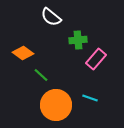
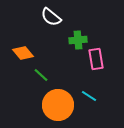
orange diamond: rotated 15 degrees clockwise
pink rectangle: rotated 50 degrees counterclockwise
cyan line: moved 1 px left, 2 px up; rotated 14 degrees clockwise
orange circle: moved 2 px right
